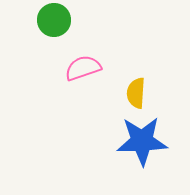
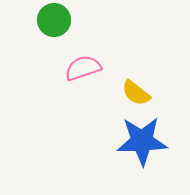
yellow semicircle: rotated 56 degrees counterclockwise
